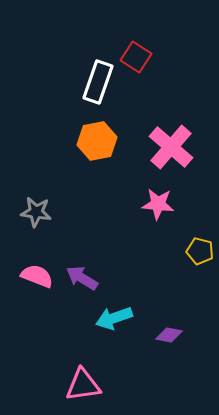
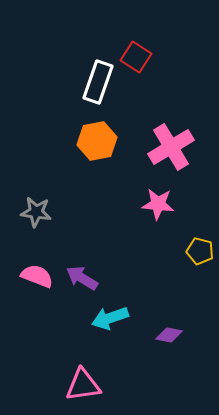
pink cross: rotated 18 degrees clockwise
cyan arrow: moved 4 px left
